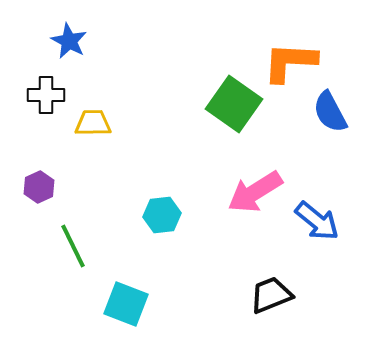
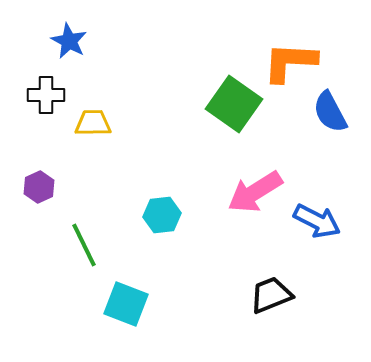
blue arrow: rotated 12 degrees counterclockwise
green line: moved 11 px right, 1 px up
